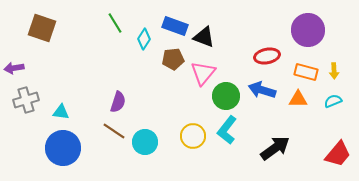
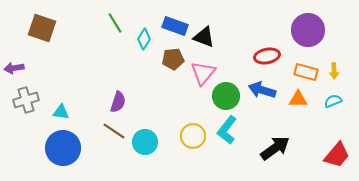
red trapezoid: moved 1 px left, 1 px down
